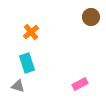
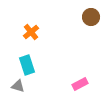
cyan rectangle: moved 2 px down
